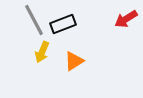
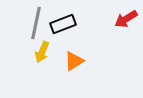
gray line: moved 2 px right, 3 px down; rotated 40 degrees clockwise
